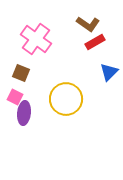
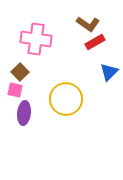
pink cross: rotated 28 degrees counterclockwise
brown square: moved 1 px left, 1 px up; rotated 24 degrees clockwise
pink square: moved 7 px up; rotated 14 degrees counterclockwise
